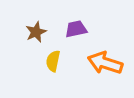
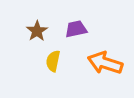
brown star: moved 1 px right, 1 px up; rotated 10 degrees counterclockwise
